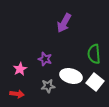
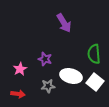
purple arrow: rotated 60 degrees counterclockwise
red arrow: moved 1 px right
